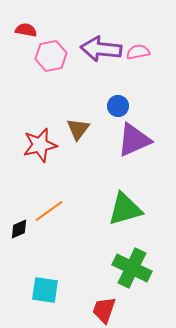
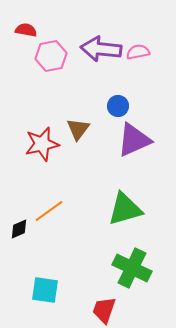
red star: moved 2 px right, 1 px up
